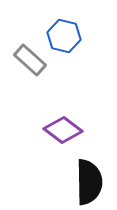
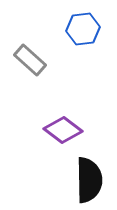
blue hexagon: moved 19 px right, 7 px up; rotated 20 degrees counterclockwise
black semicircle: moved 2 px up
